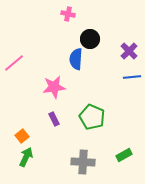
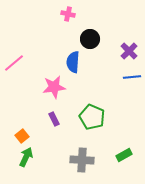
blue semicircle: moved 3 px left, 3 px down
gray cross: moved 1 px left, 2 px up
